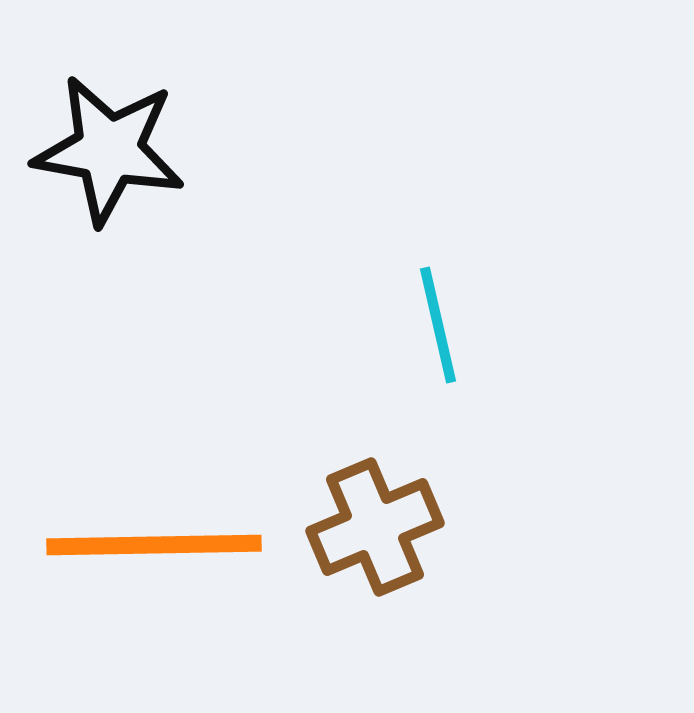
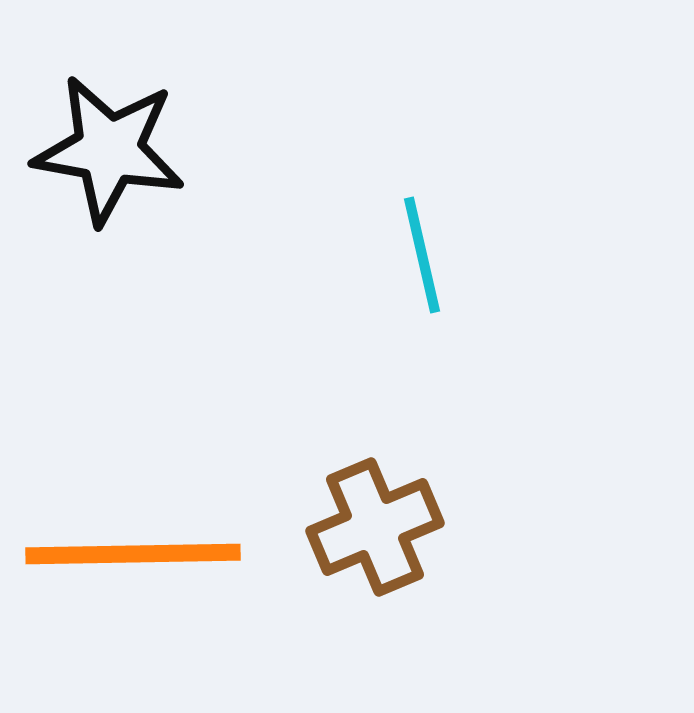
cyan line: moved 16 px left, 70 px up
orange line: moved 21 px left, 9 px down
